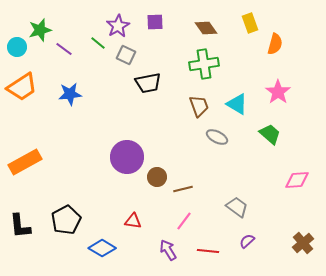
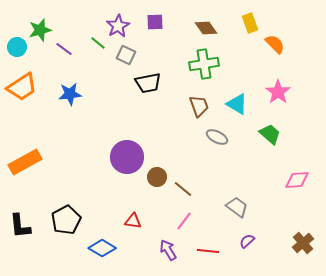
orange semicircle: rotated 60 degrees counterclockwise
brown line: rotated 54 degrees clockwise
